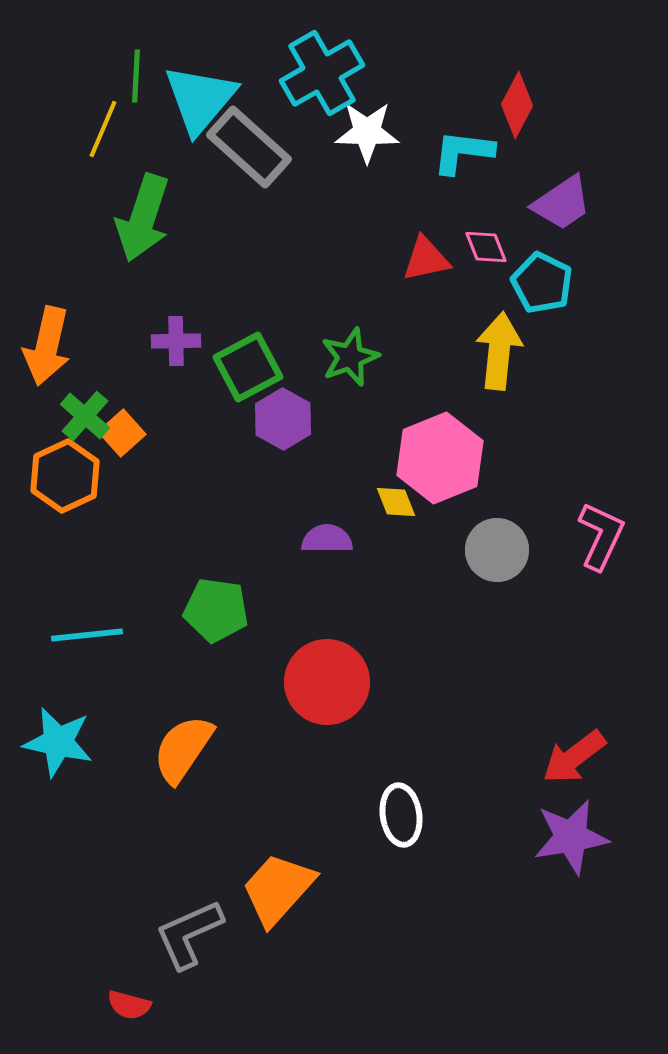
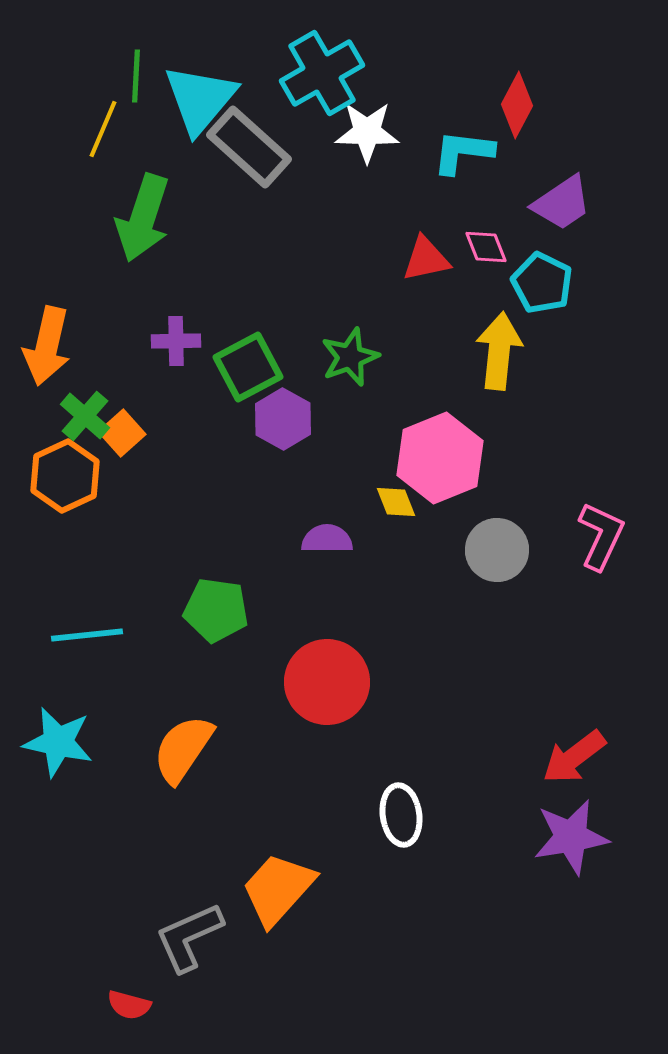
gray L-shape: moved 3 px down
